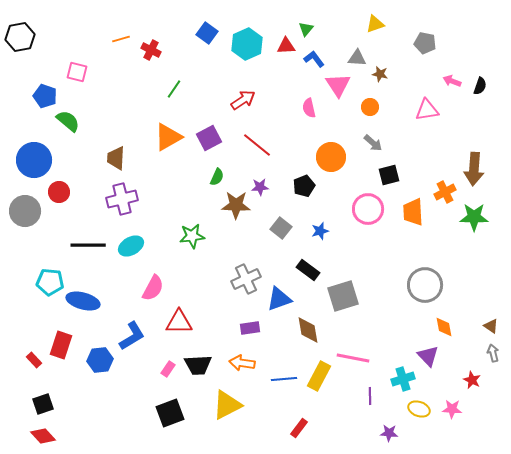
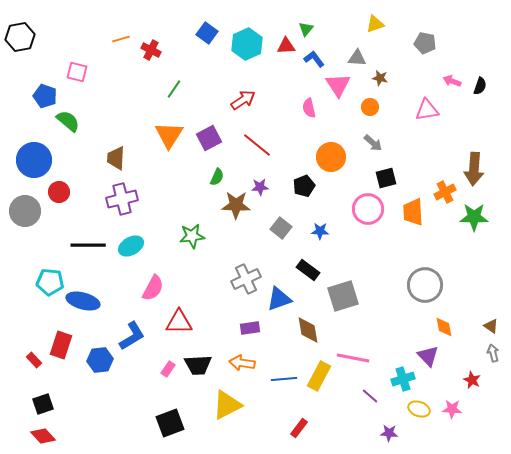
brown star at (380, 74): moved 4 px down
orange triangle at (168, 137): moved 1 px right, 2 px up; rotated 28 degrees counterclockwise
black square at (389, 175): moved 3 px left, 3 px down
blue star at (320, 231): rotated 18 degrees clockwise
purple line at (370, 396): rotated 48 degrees counterclockwise
black square at (170, 413): moved 10 px down
